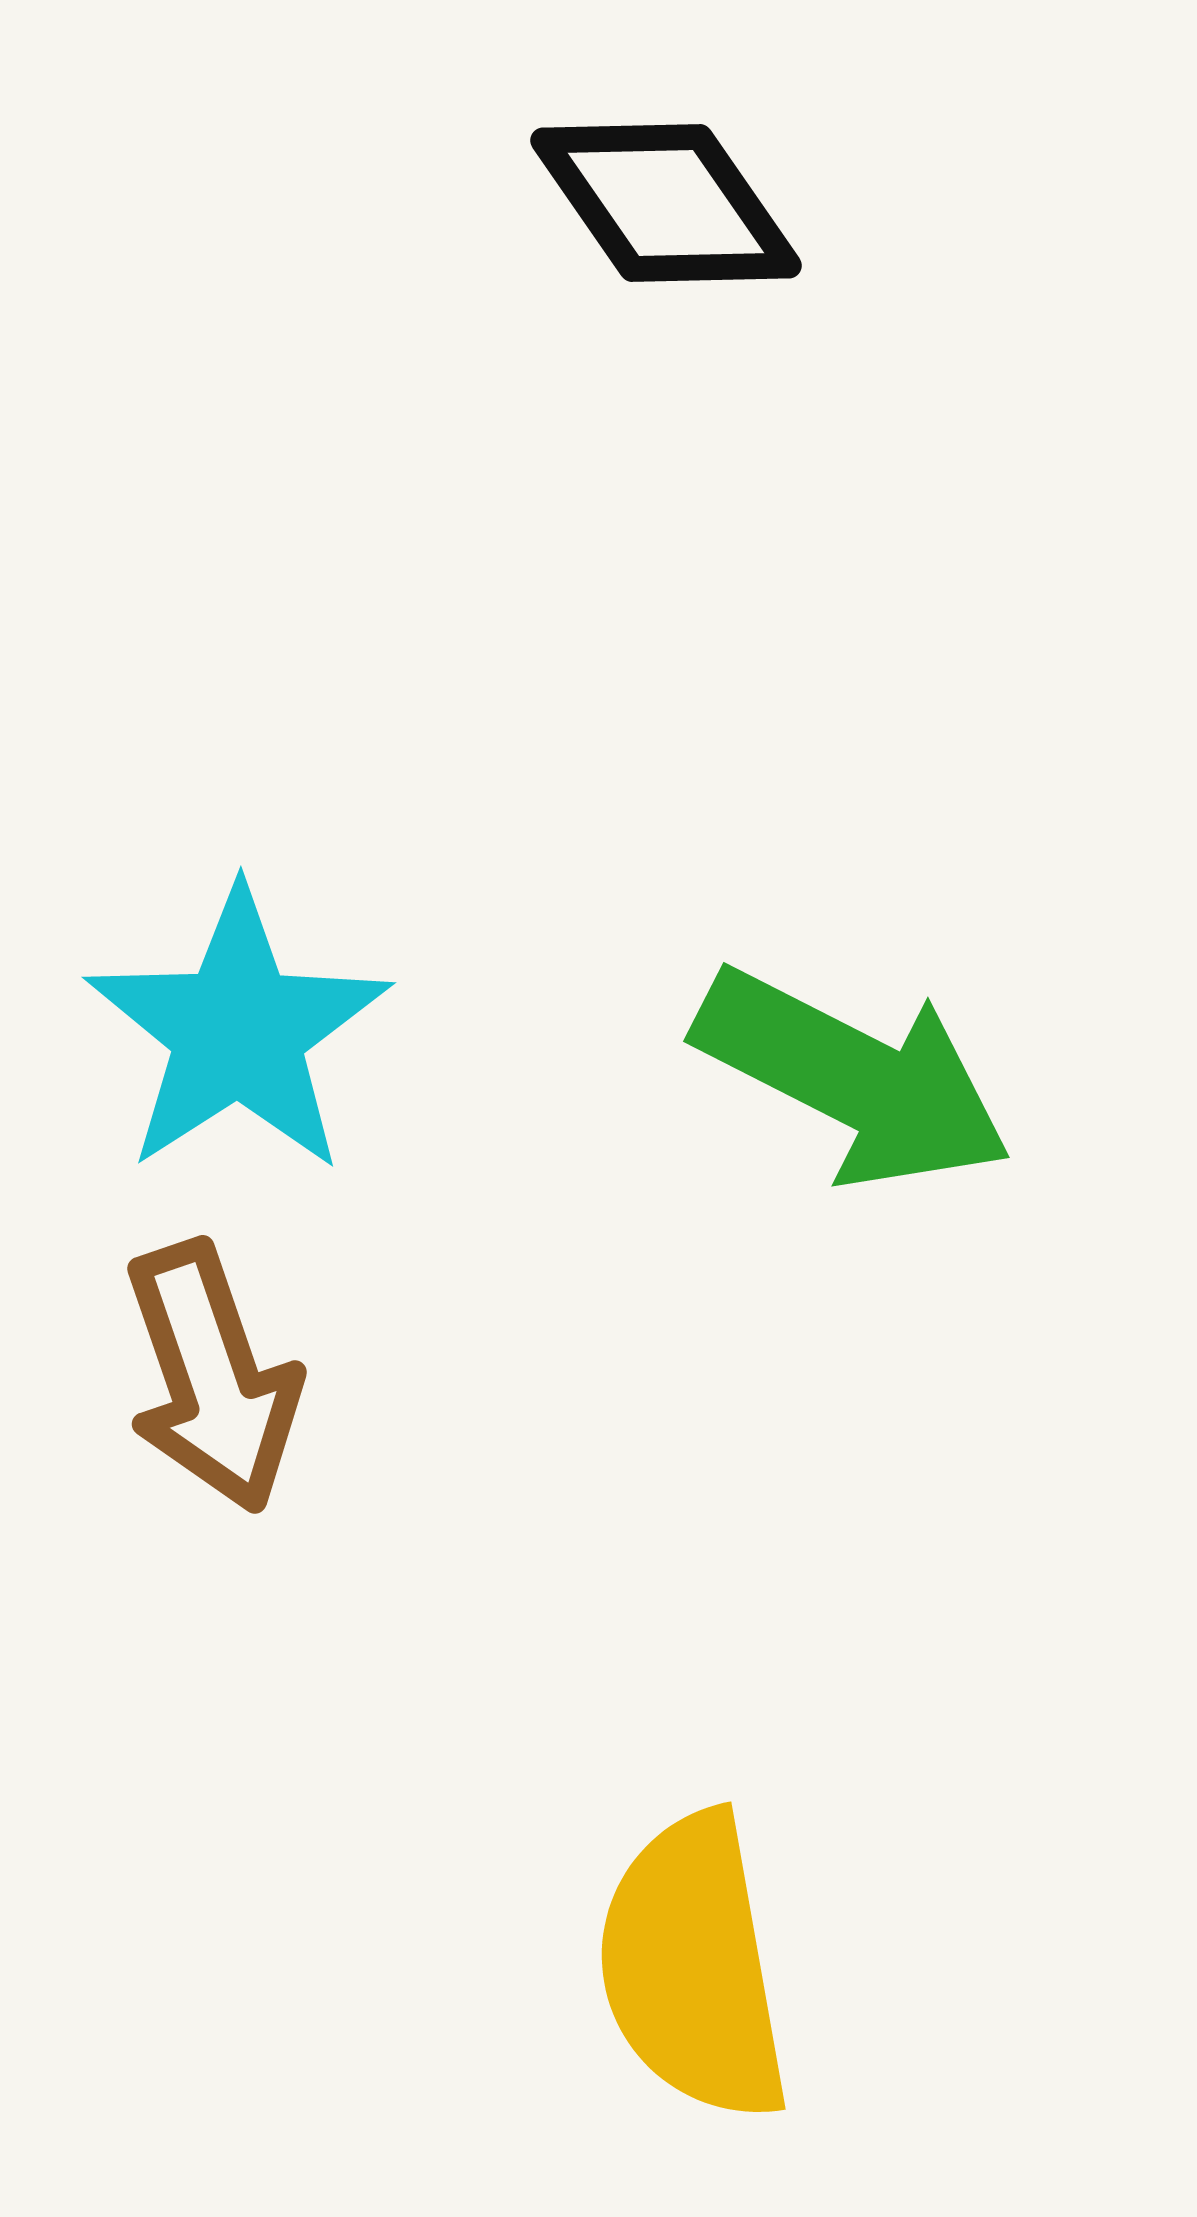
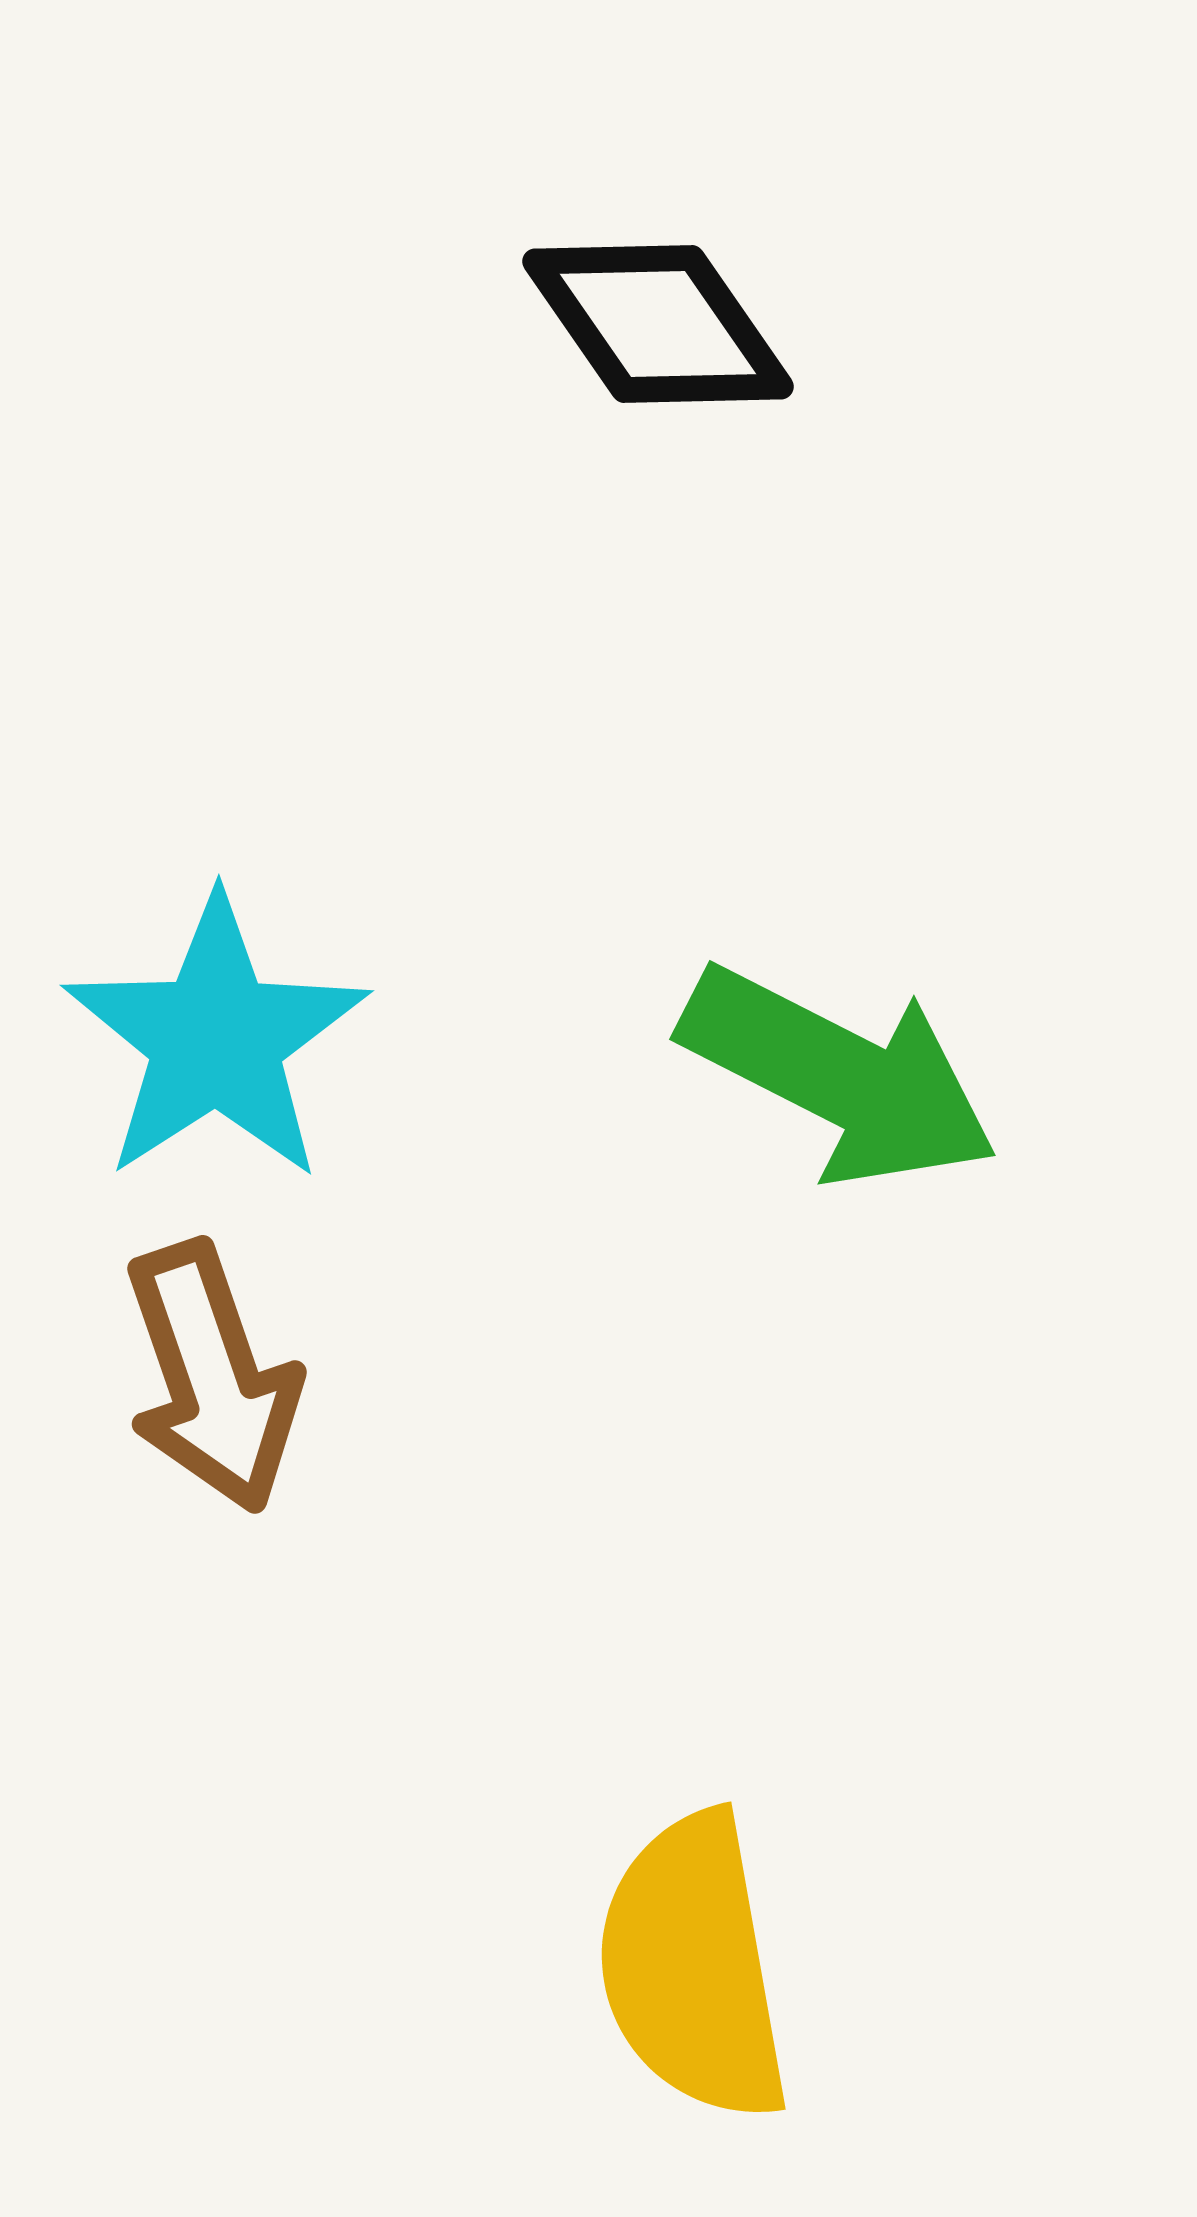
black diamond: moved 8 px left, 121 px down
cyan star: moved 22 px left, 8 px down
green arrow: moved 14 px left, 2 px up
